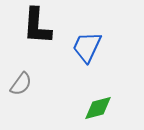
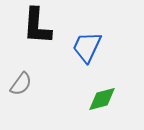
green diamond: moved 4 px right, 9 px up
